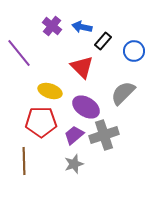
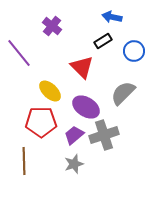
blue arrow: moved 30 px right, 10 px up
black rectangle: rotated 18 degrees clockwise
yellow ellipse: rotated 25 degrees clockwise
